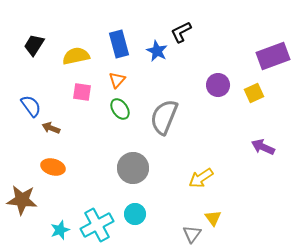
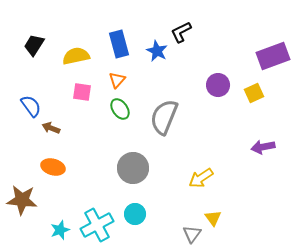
purple arrow: rotated 35 degrees counterclockwise
